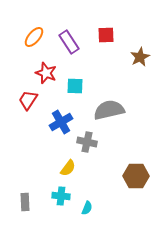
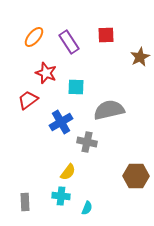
cyan square: moved 1 px right, 1 px down
red trapezoid: rotated 20 degrees clockwise
yellow semicircle: moved 4 px down
